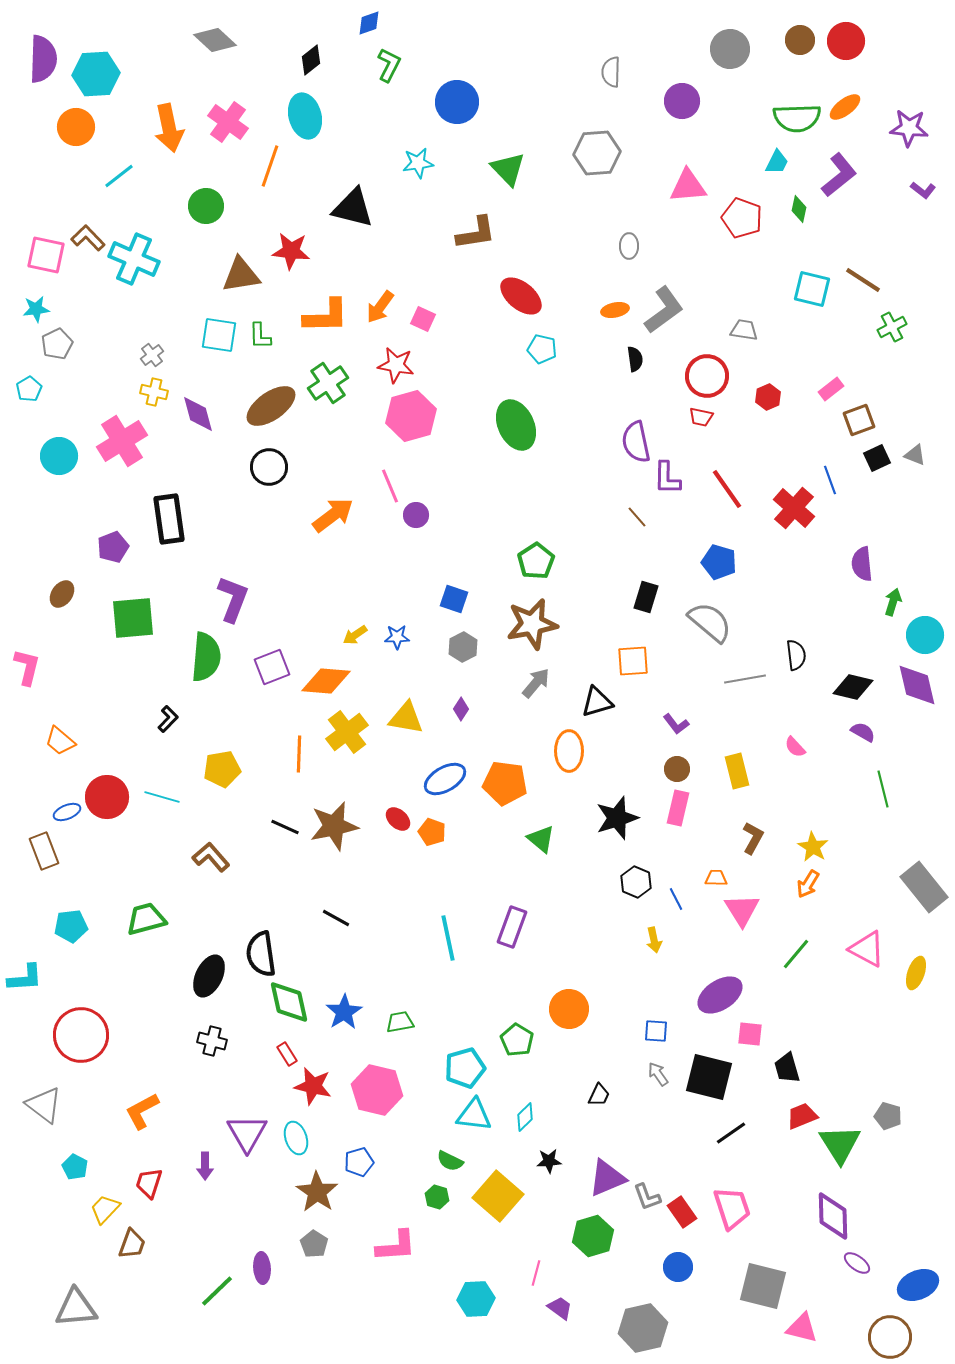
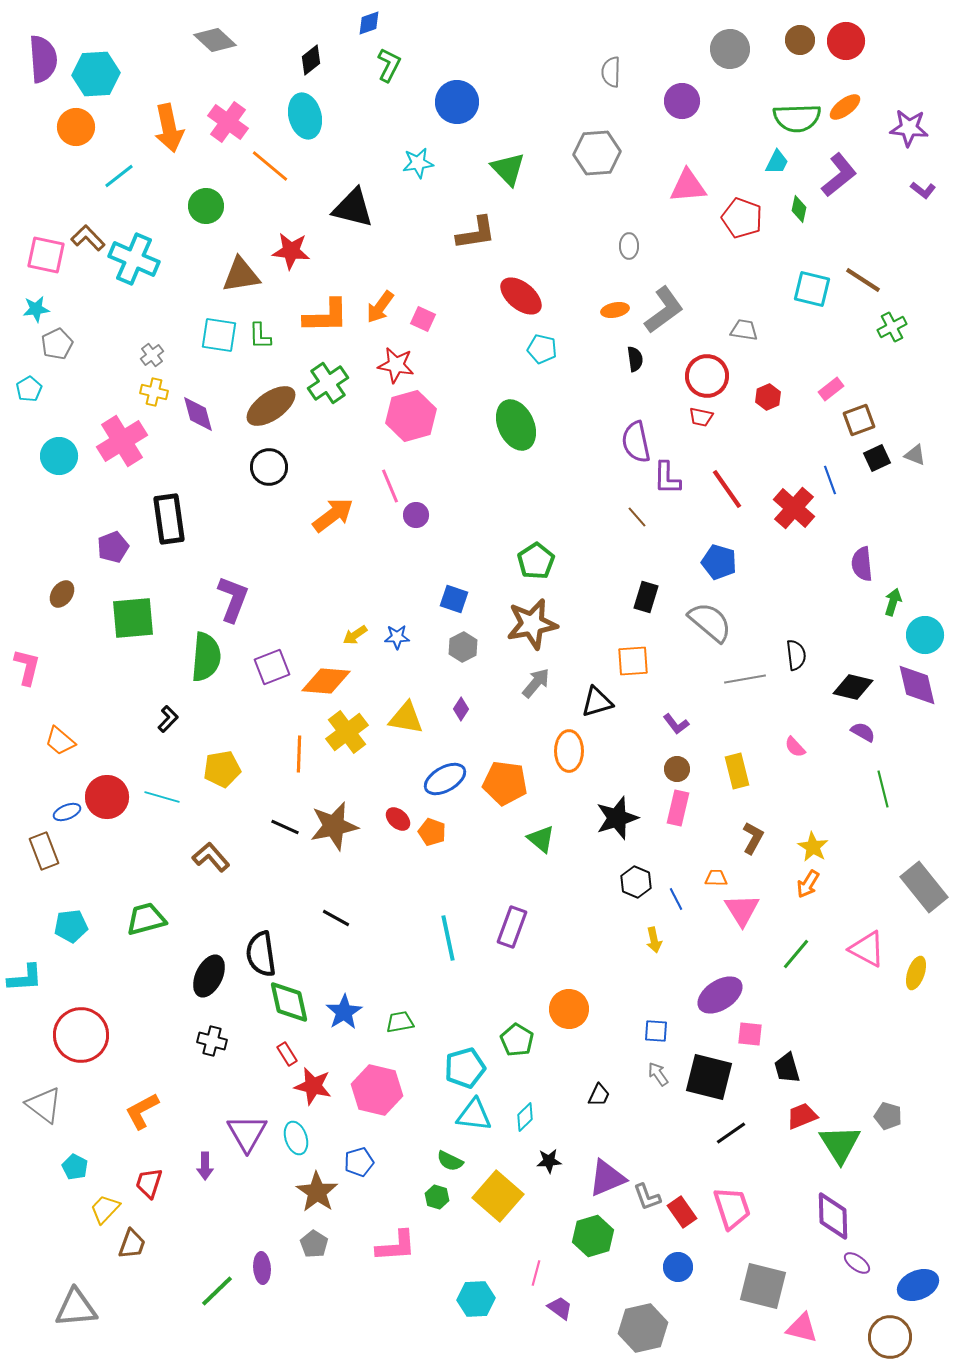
purple semicircle at (43, 59): rotated 6 degrees counterclockwise
orange line at (270, 166): rotated 69 degrees counterclockwise
